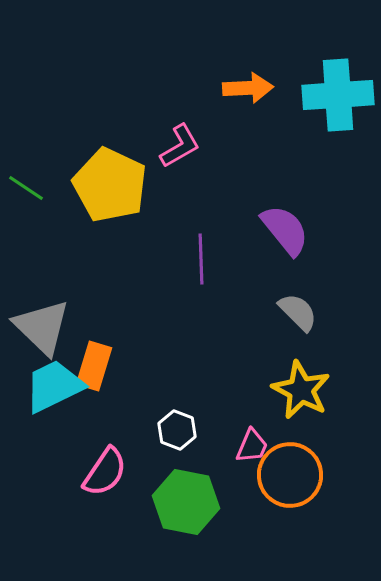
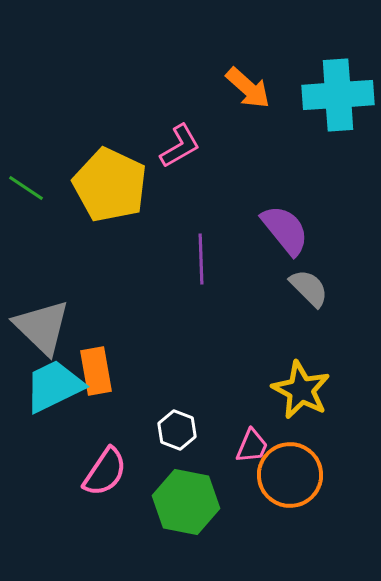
orange arrow: rotated 45 degrees clockwise
gray semicircle: moved 11 px right, 24 px up
orange rectangle: moved 2 px right, 5 px down; rotated 27 degrees counterclockwise
